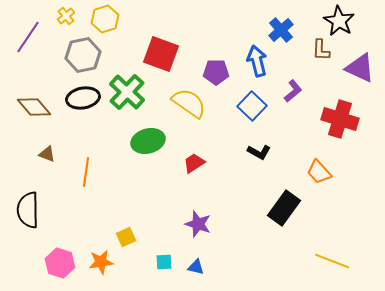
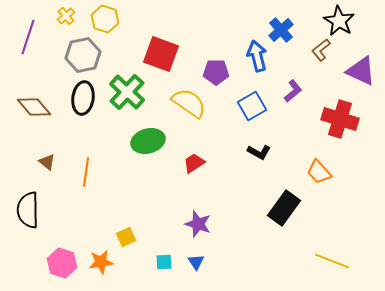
yellow hexagon: rotated 24 degrees counterclockwise
purple line: rotated 16 degrees counterclockwise
brown L-shape: rotated 50 degrees clockwise
blue arrow: moved 5 px up
purple triangle: moved 1 px right, 3 px down
black ellipse: rotated 72 degrees counterclockwise
blue square: rotated 16 degrees clockwise
brown triangle: moved 8 px down; rotated 18 degrees clockwise
pink hexagon: moved 2 px right
blue triangle: moved 5 px up; rotated 42 degrees clockwise
